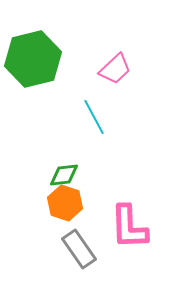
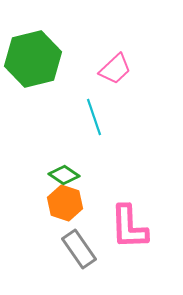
cyan line: rotated 9 degrees clockwise
green diamond: rotated 40 degrees clockwise
